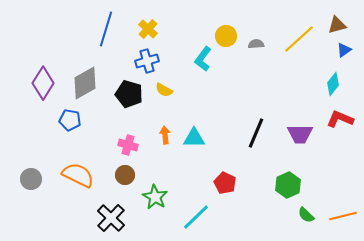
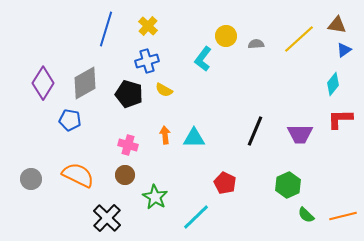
brown triangle: rotated 24 degrees clockwise
yellow cross: moved 3 px up
red L-shape: rotated 24 degrees counterclockwise
black line: moved 1 px left, 2 px up
black cross: moved 4 px left
